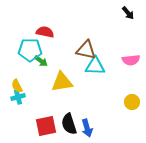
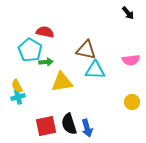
cyan pentagon: rotated 30 degrees clockwise
green arrow: moved 5 px right, 1 px down; rotated 40 degrees counterclockwise
cyan triangle: moved 4 px down
